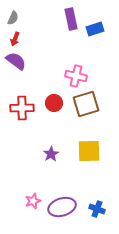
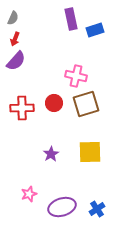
blue rectangle: moved 1 px down
purple semicircle: rotated 95 degrees clockwise
yellow square: moved 1 px right, 1 px down
pink star: moved 4 px left, 7 px up
blue cross: rotated 35 degrees clockwise
